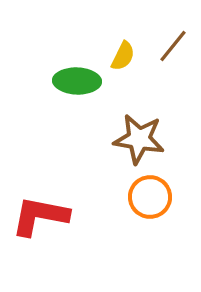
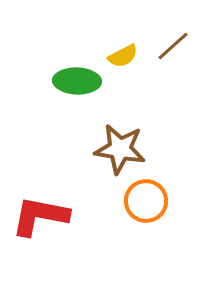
brown line: rotated 9 degrees clockwise
yellow semicircle: rotated 36 degrees clockwise
brown star: moved 19 px left, 10 px down
orange circle: moved 4 px left, 4 px down
